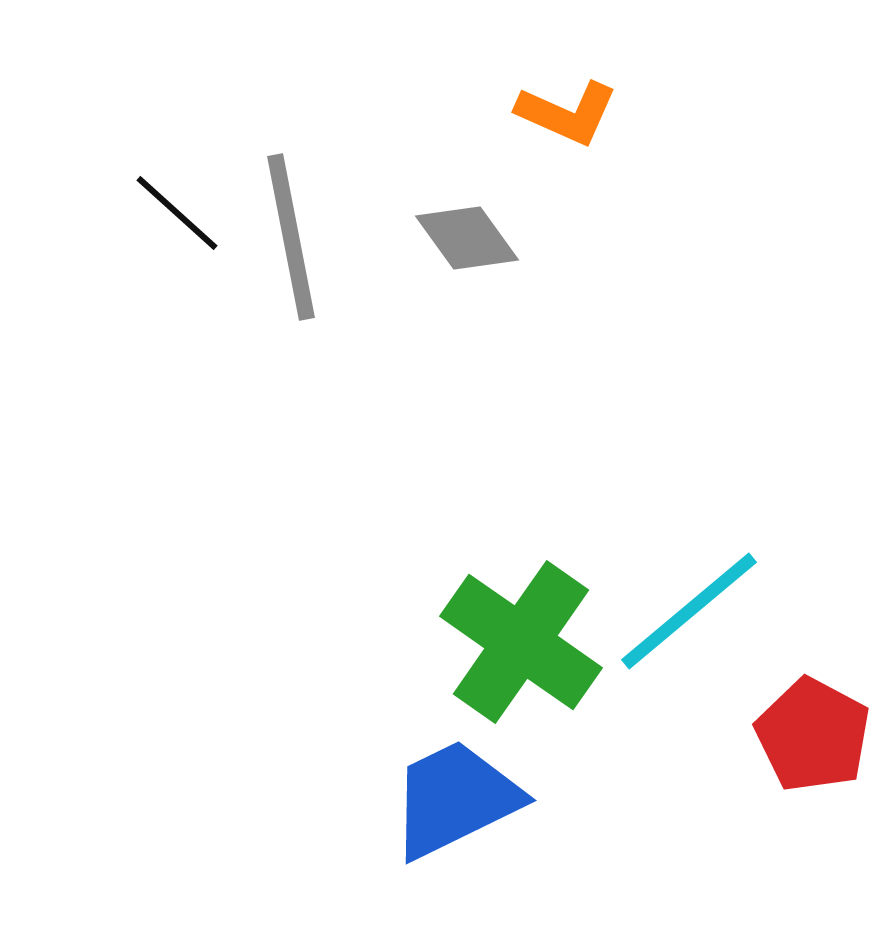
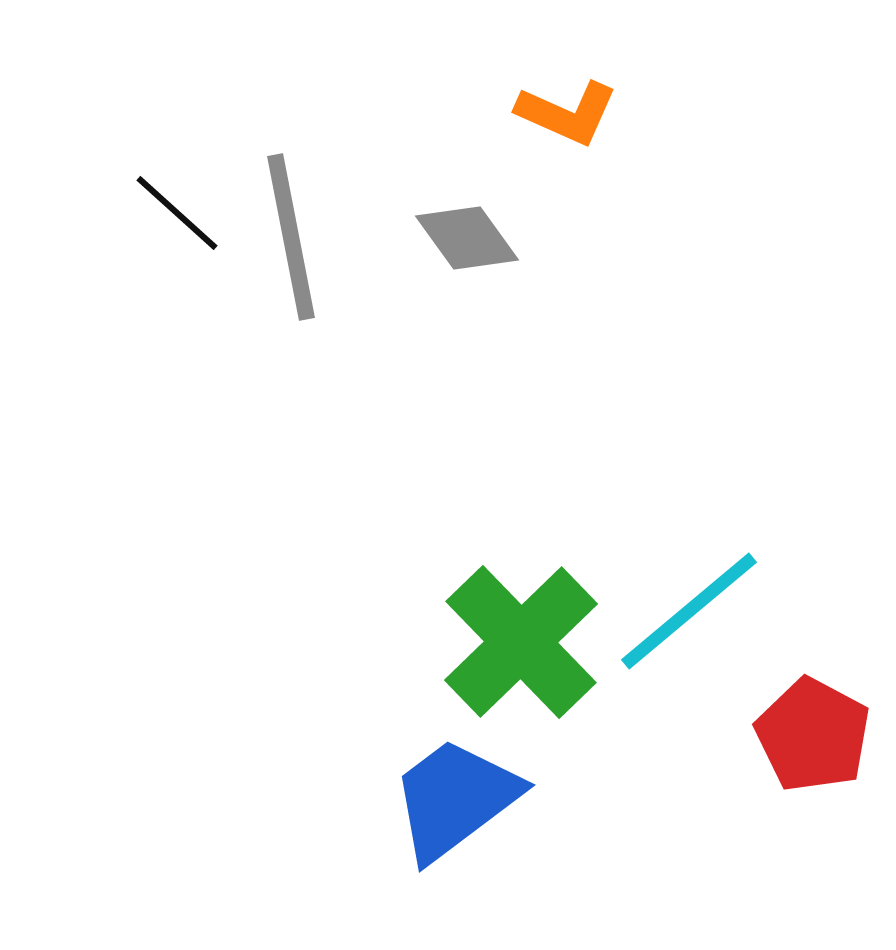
green cross: rotated 11 degrees clockwise
blue trapezoid: rotated 11 degrees counterclockwise
